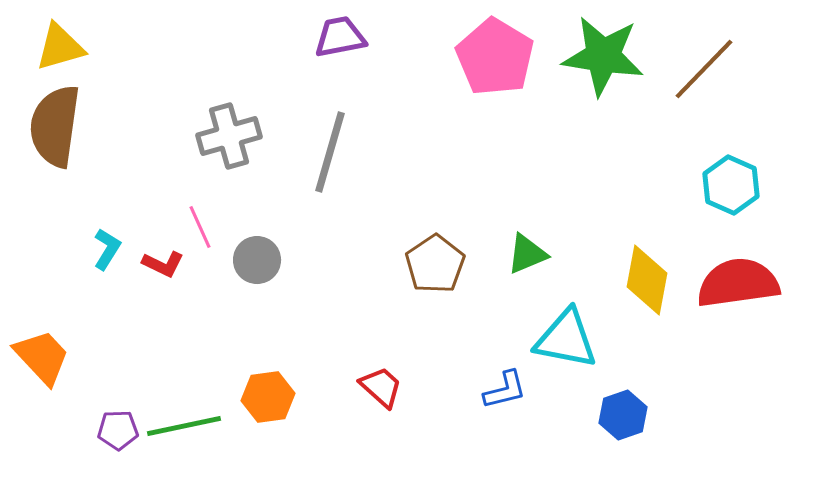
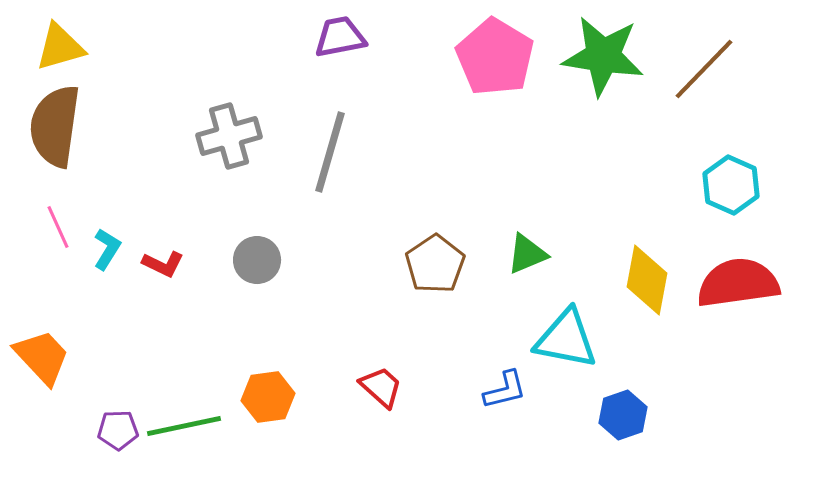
pink line: moved 142 px left
